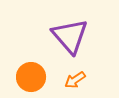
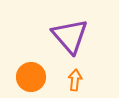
orange arrow: rotated 130 degrees clockwise
